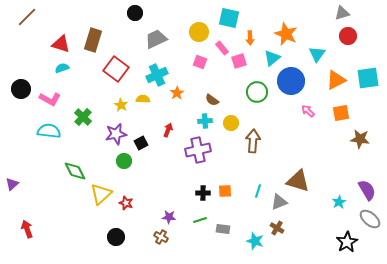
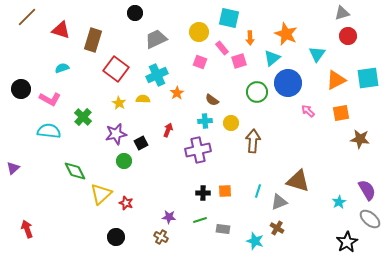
red triangle at (61, 44): moved 14 px up
blue circle at (291, 81): moved 3 px left, 2 px down
yellow star at (121, 105): moved 2 px left, 2 px up
purple triangle at (12, 184): moved 1 px right, 16 px up
